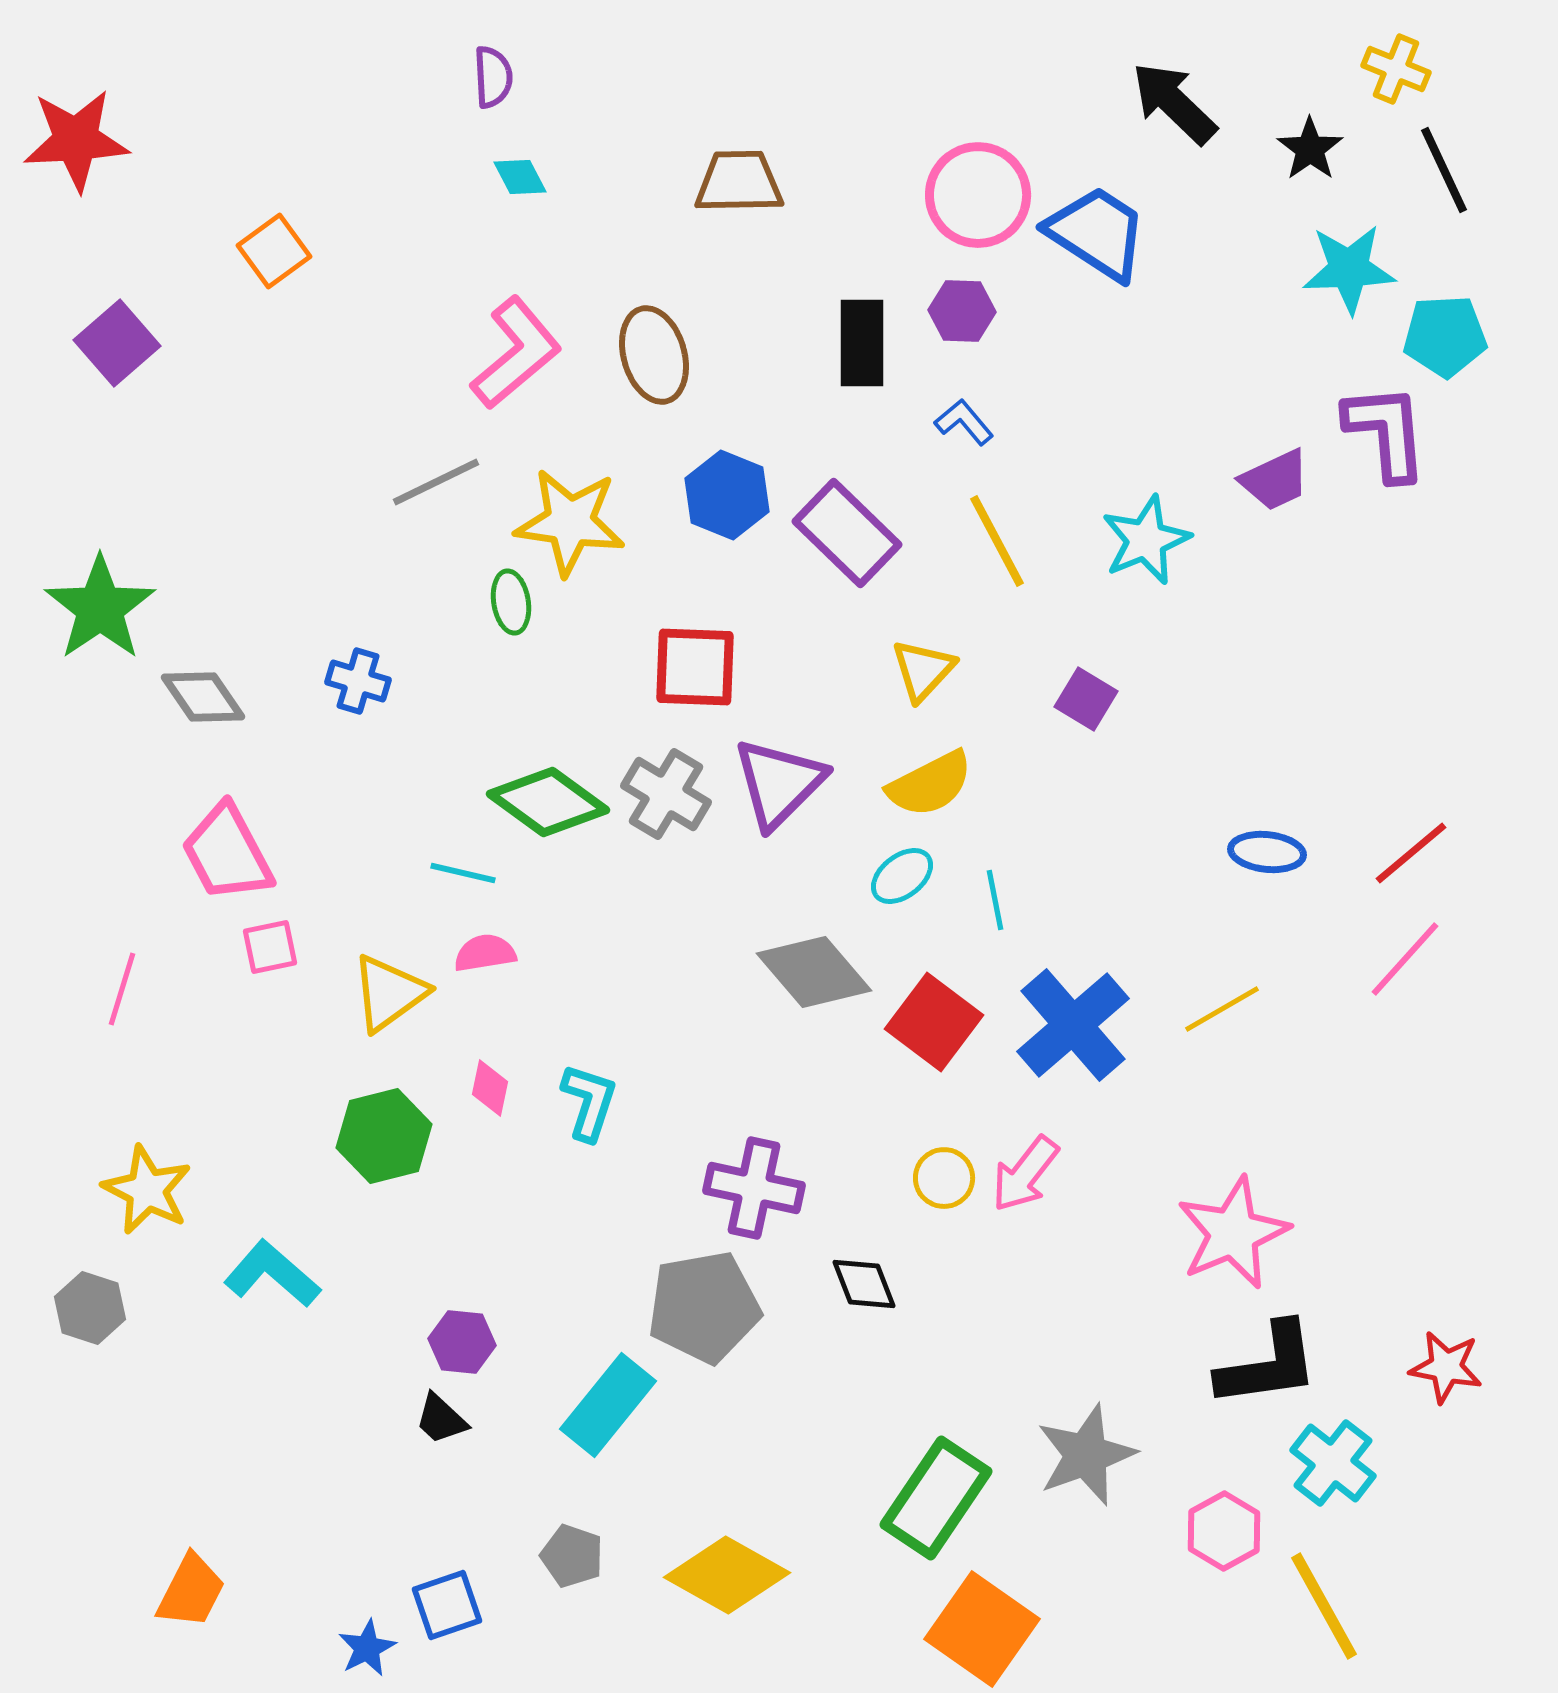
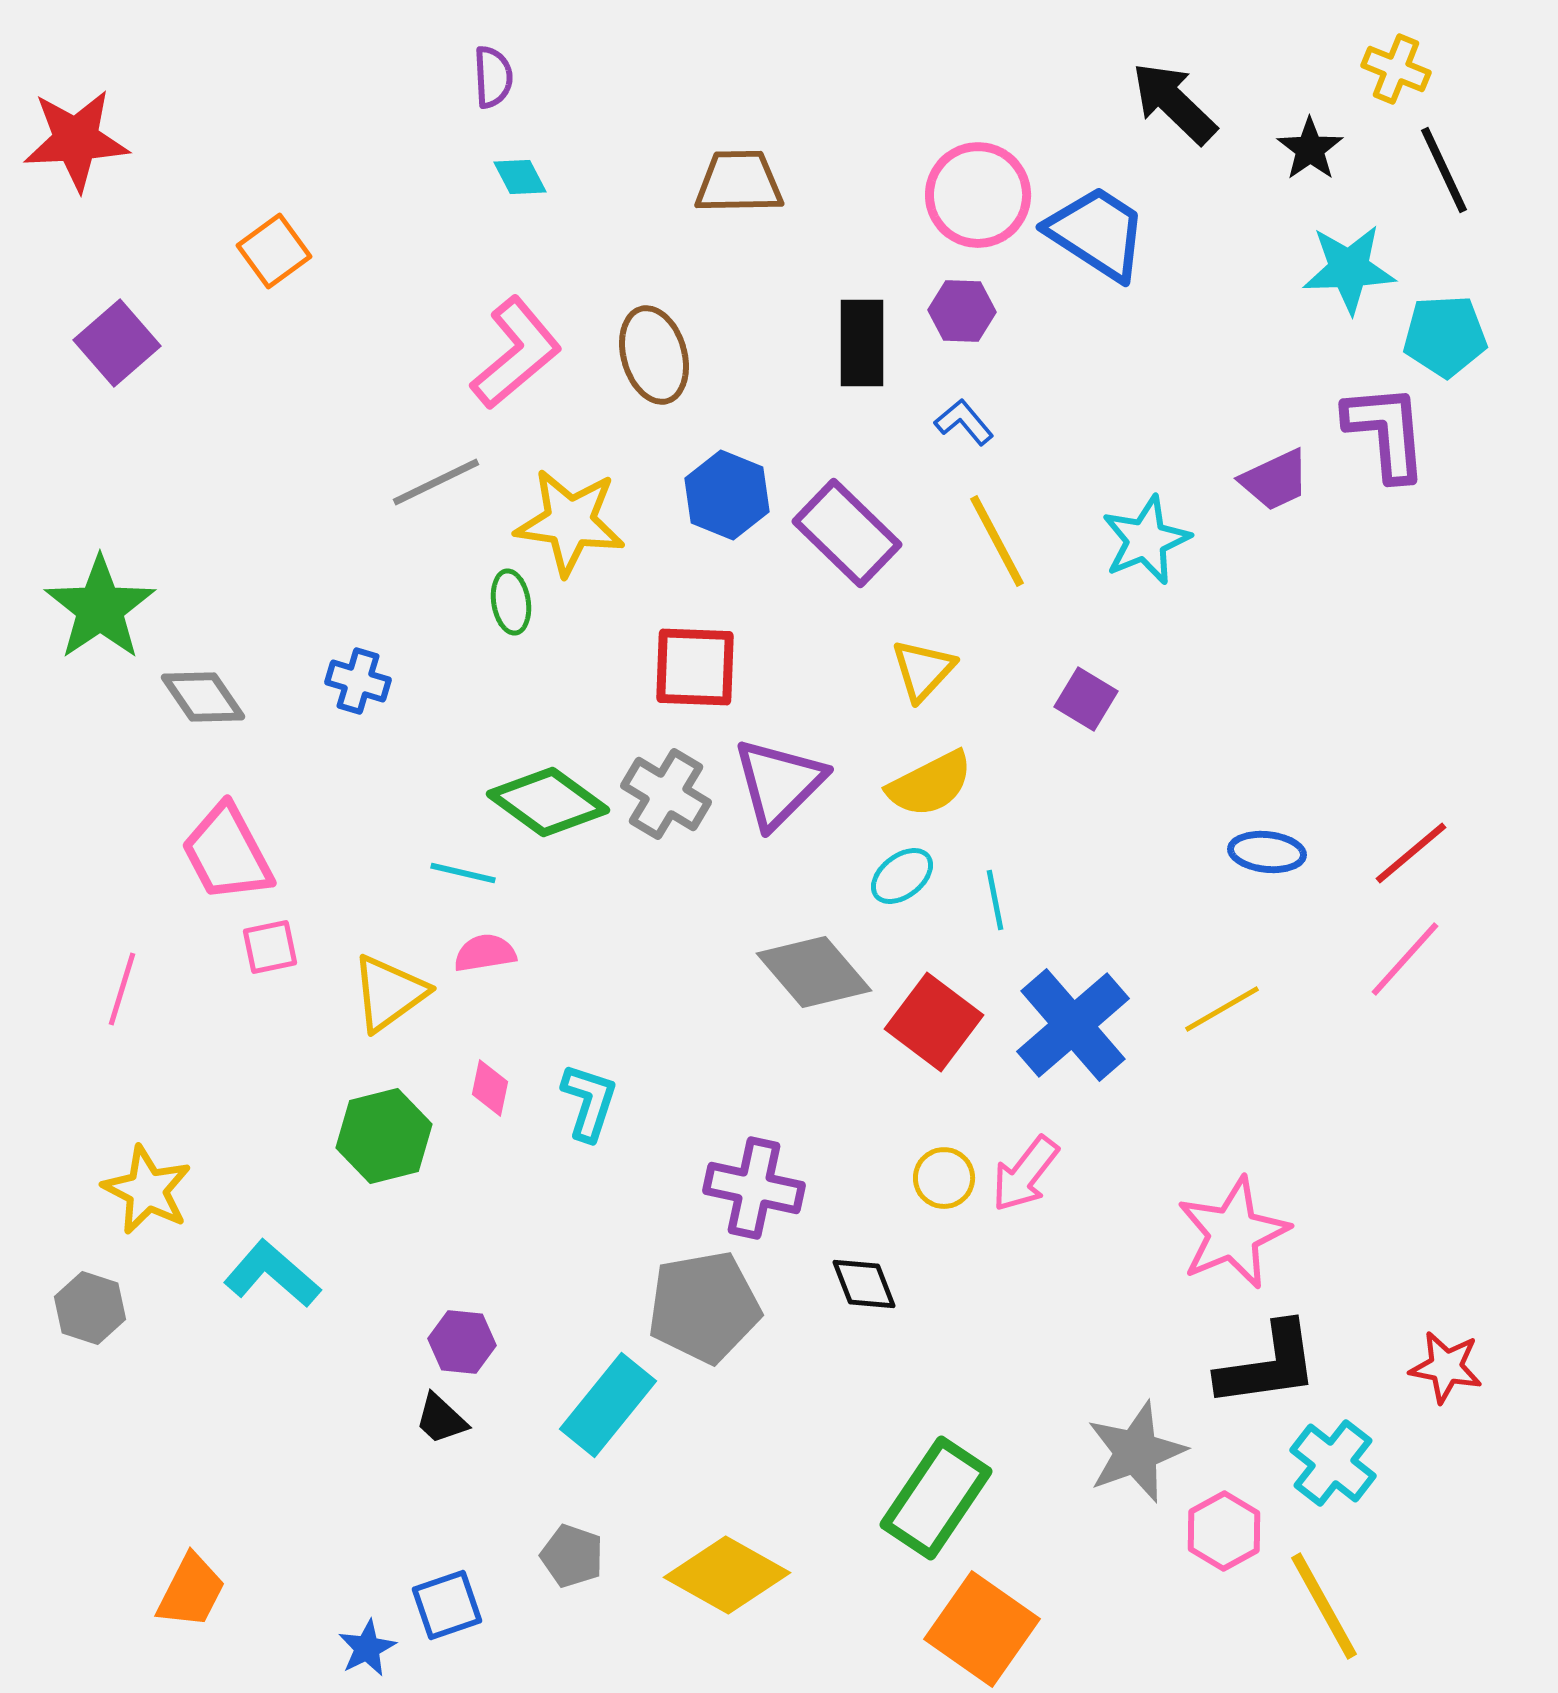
gray star at (1086, 1455): moved 50 px right, 3 px up
